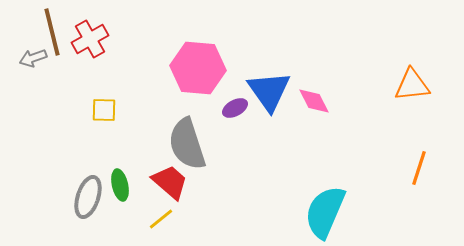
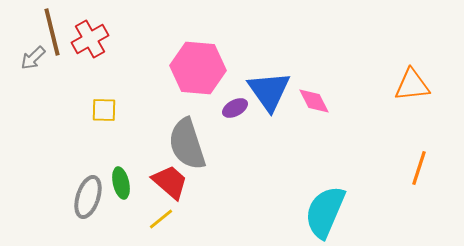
gray arrow: rotated 24 degrees counterclockwise
green ellipse: moved 1 px right, 2 px up
